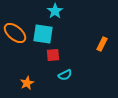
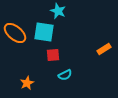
cyan star: moved 3 px right; rotated 14 degrees counterclockwise
cyan square: moved 1 px right, 2 px up
orange rectangle: moved 2 px right, 5 px down; rotated 32 degrees clockwise
